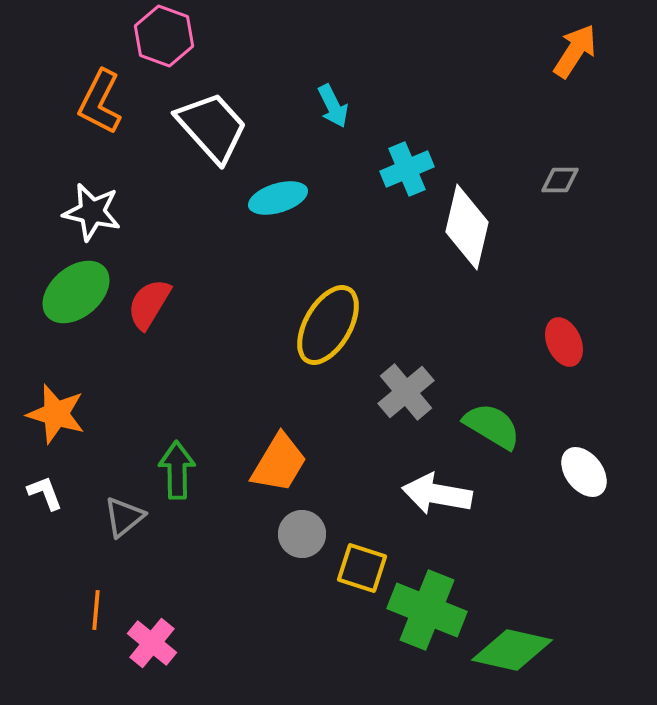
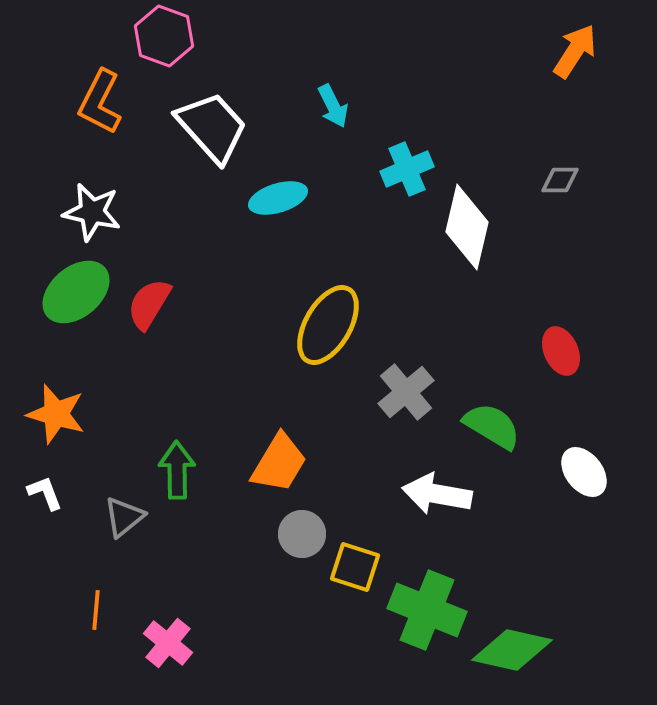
red ellipse: moved 3 px left, 9 px down
yellow square: moved 7 px left, 1 px up
pink cross: moved 16 px right
